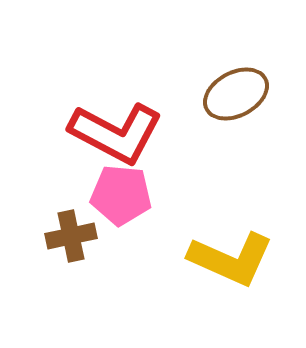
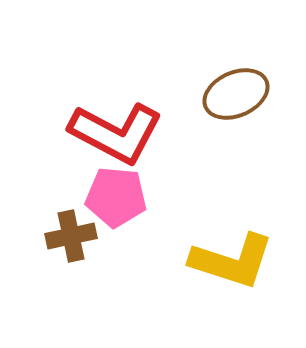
brown ellipse: rotated 4 degrees clockwise
pink pentagon: moved 5 px left, 2 px down
yellow L-shape: moved 1 px right, 2 px down; rotated 6 degrees counterclockwise
